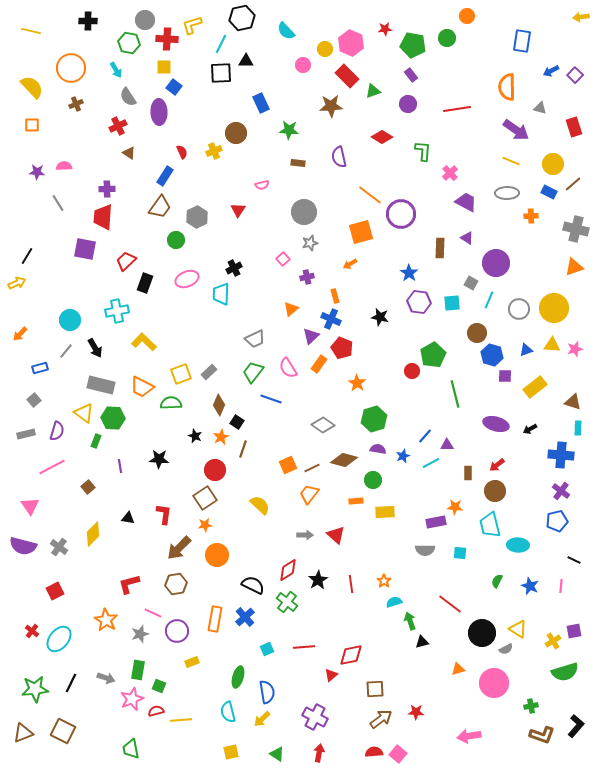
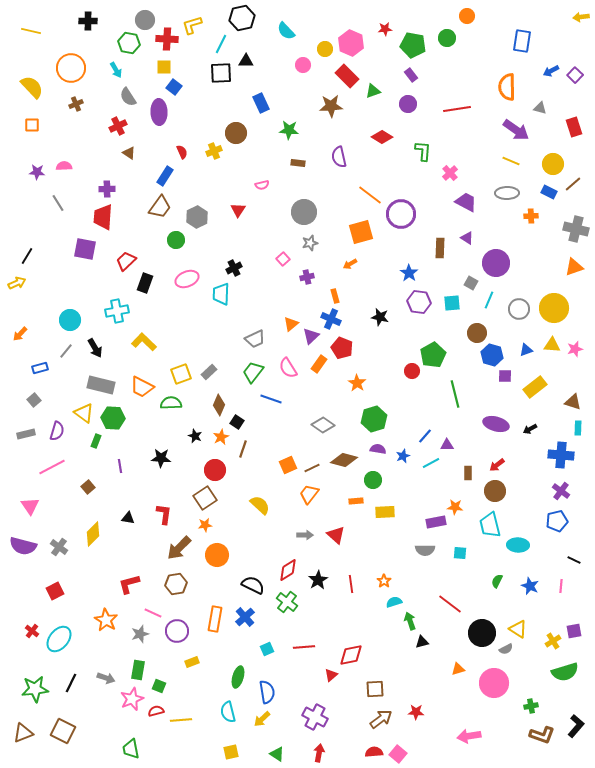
orange triangle at (291, 309): moved 15 px down
black star at (159, 459): moved 2 px right, 1 px up
